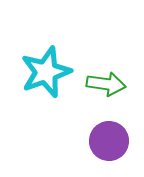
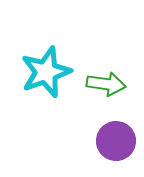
purple circle: moved 7 px right
